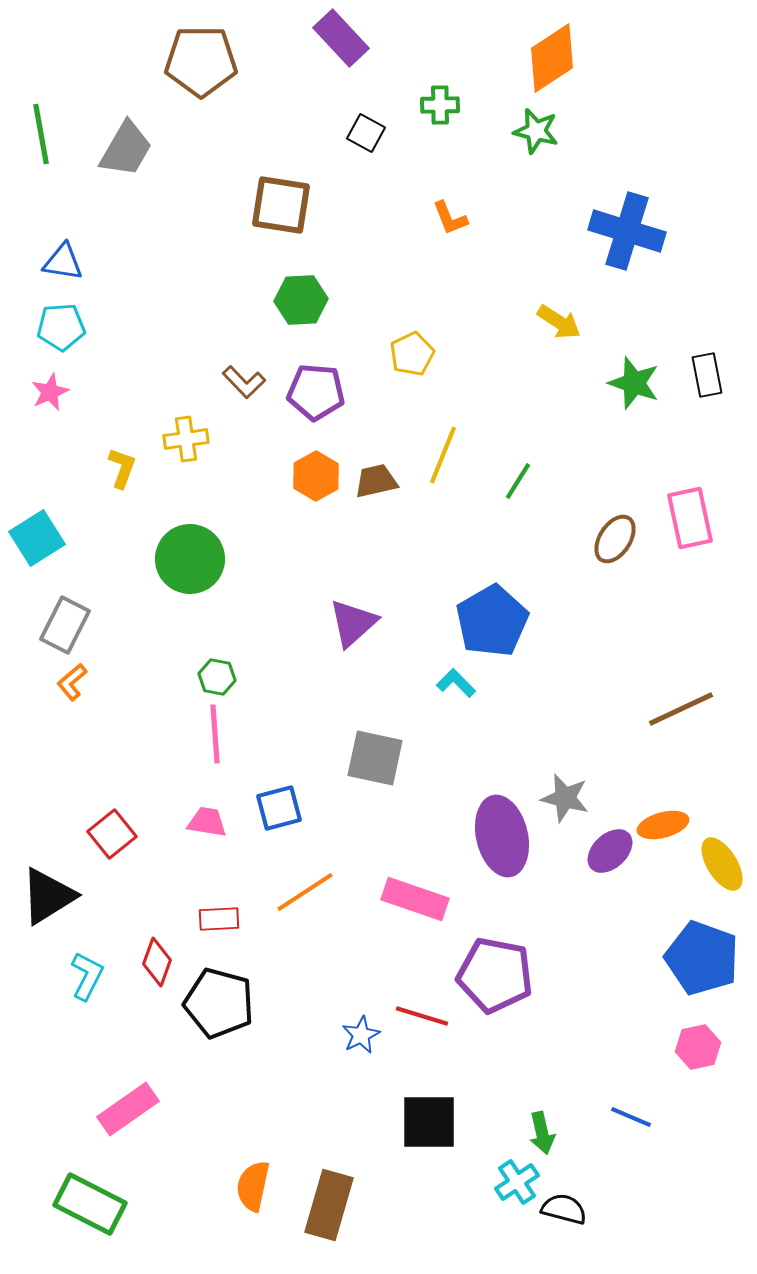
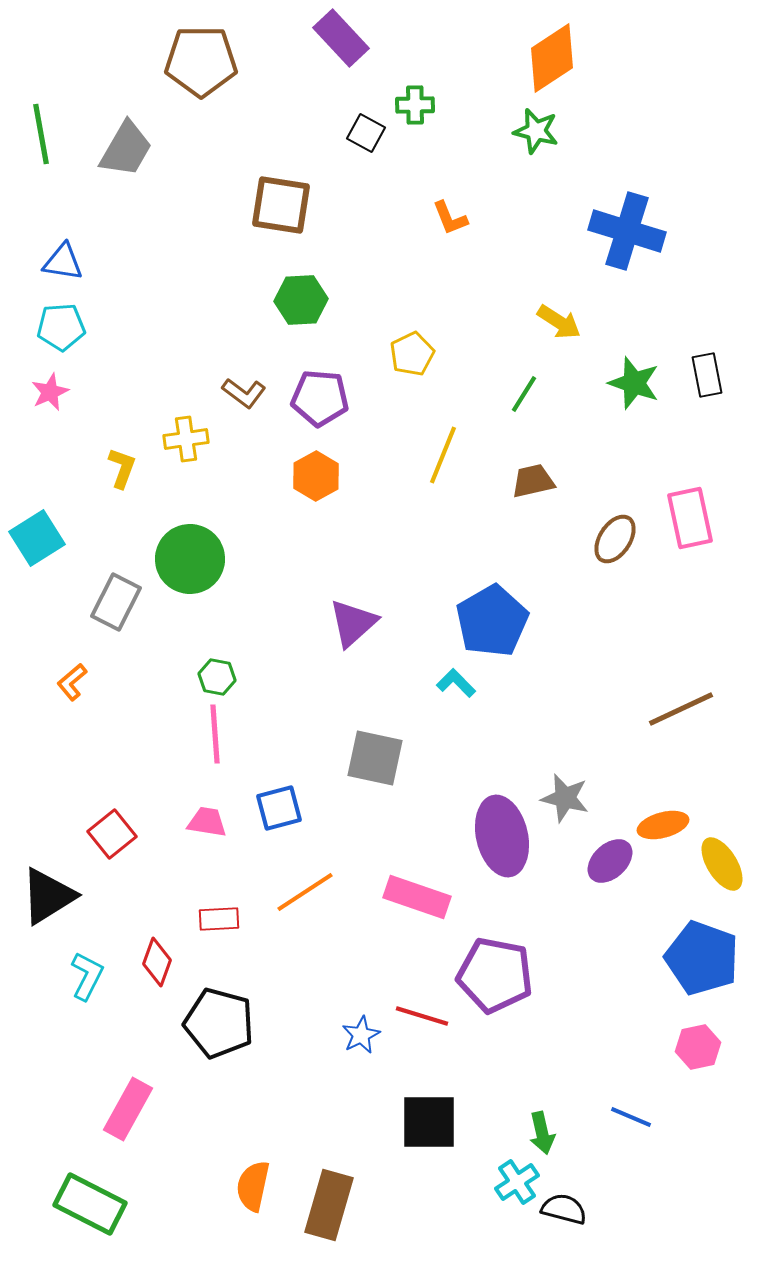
green cross at (440, 105): moved 25 px left
brown L-shape at (244, 382): moved 11 px down; rotated 9 degrees counterclockwise
purple pentagon at (316, 392): moved 4 px right, 6 px down
brown trapezoid at (376, 481): moved 157 px right
green line at (518, 481): moved 6 px right, 87 px up
gray rectangle at (65, 625): moved 51 px right, 23 px up
purple ellipse at (610, 851): moved 10 px down
pink rectangle at (415, 899): moved 2 px right, 2 px up
black pentagon at (219, 1003): moved 20 px down
pink rectangle at (128, 1109): rotated 26 degrees counterclockwise
